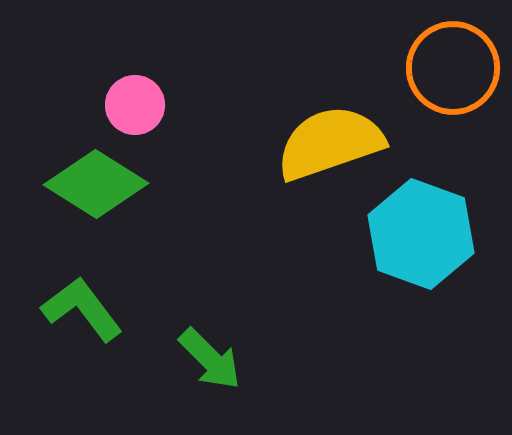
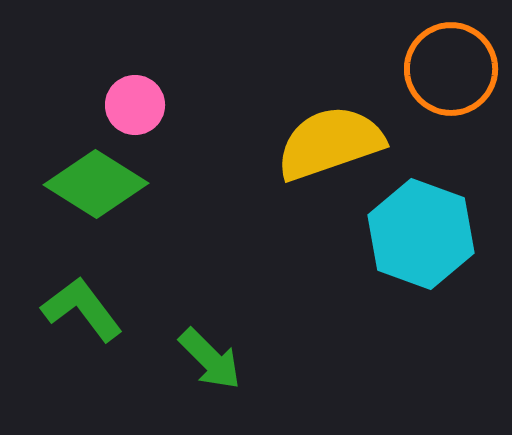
orange circle: moved 2 px left, 1 px down
